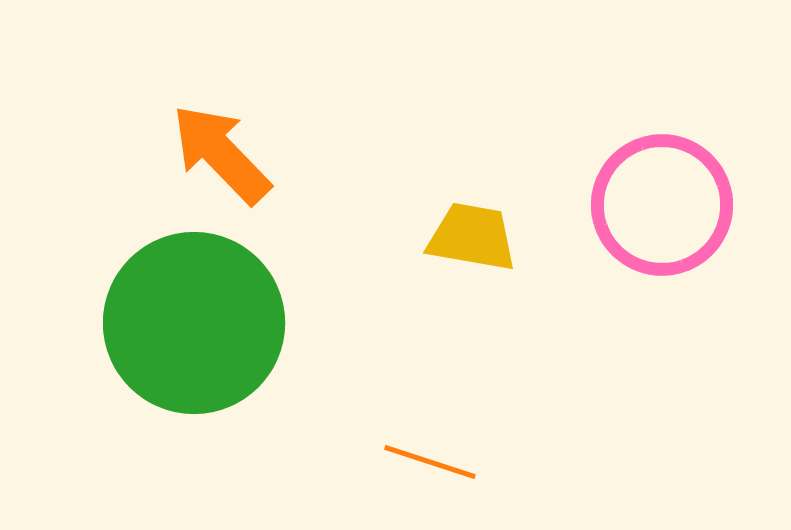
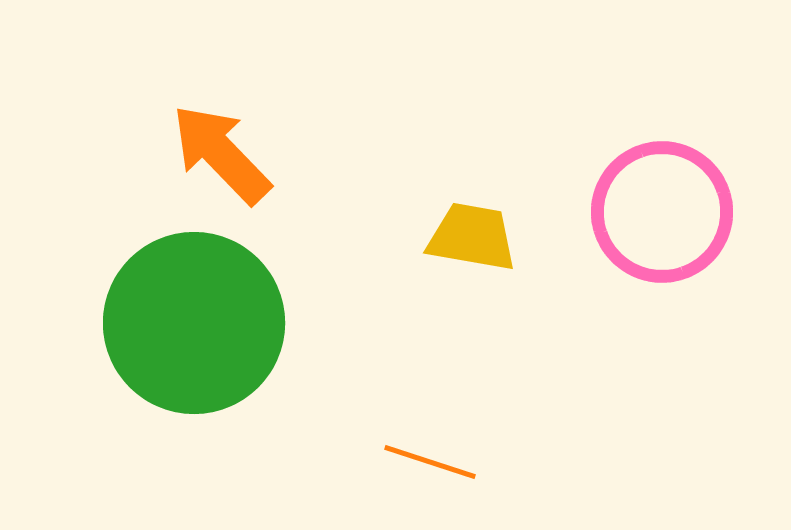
pink circle: moved 7 px down
